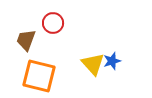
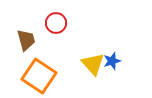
red circle: moved 3 px right
brown trapezoid: rotated 145 degrees clockwise
orange square: rotated 20 degrees clockwise
